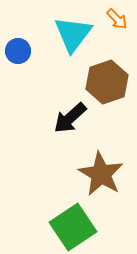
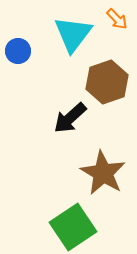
brown star: moved 2 px right, 1 px up
